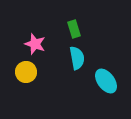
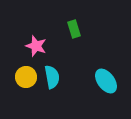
pink star: moved 1 px right, 2 px down
cyan semicircle: moved 25 px left, 19 px down
yellow circle: moved 5 px down
